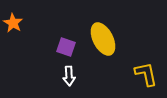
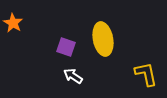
yellow ellipse: rotated 16 degrees clockwise
white arrow: moved 4 px right; rotated 126 degrees clockwise
